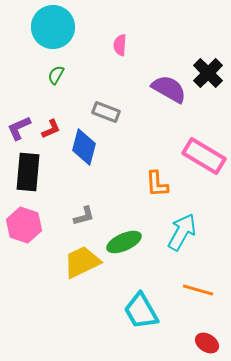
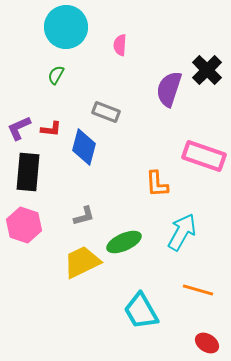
cyan circle: moved 13 px right
black cross: moved 1 px left, 3 px up
purple semicircle: rotated 102 degrees counterclockwise
red L-shape: rotated 30 degrees clockwise
pink rectangle: rotated 12 degrees counterclockwise
